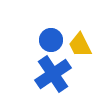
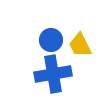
blue cross: rotated 24 degrees clockwise
